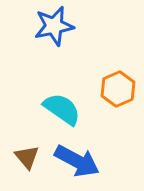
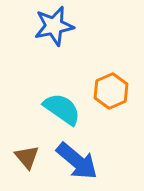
orange hexagon: moved 7 px left, 2 px down
blue arrow: rotated 12 degrees clockwise
